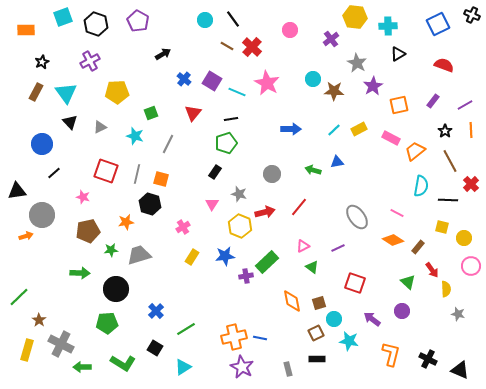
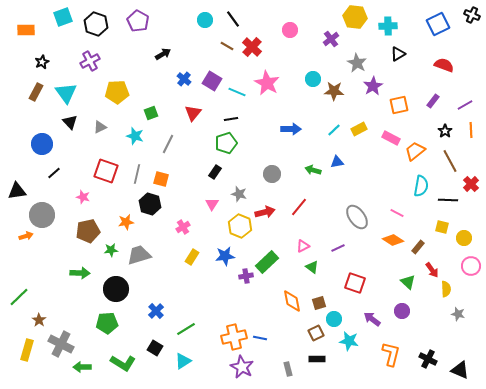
cyan triangle at (183, 367): moved 6 px up
